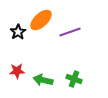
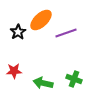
purple line: moved 4 px left, 1 px down
red star: moved 3 px left
green arrow: moved 3 px down
